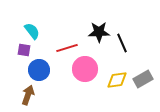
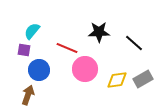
cyan semicircle: rotated 102 degrees counterclockwise
black line: moved 12 px right; rotated 24 degrees counterclockwise
red line: rotated 40 degrees clockwise
